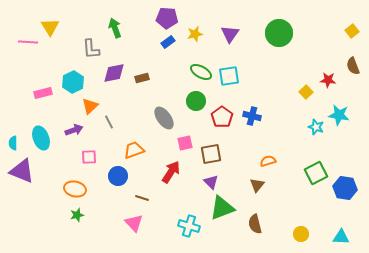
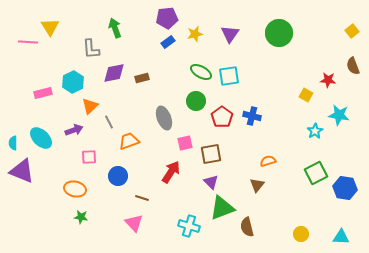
purple pentagon at (167, 18): rotated 10 degrees counterclockwise
yellow square at (306, 92): moved 3 px down; rotated 16 degrees counterclockwise
gray ellipse at (164, 118): rotated 15 degrees clockwise
cyan star at (316, 127): moved 1 px left, 4 px down; rotated 21 degrees clockwise
cyan ellipse at (41, 138): rotated 25 degrees counterclockwise
orange trapezoid at (134, 150): moved 5 px left, 9 px up
green star at (77, 215): moved 4 px right, 2 px down; rotated 24 degrees clockwise
brown semicircle at (255, 224): moved 8 px left, 3 px down
